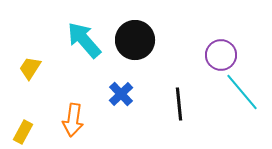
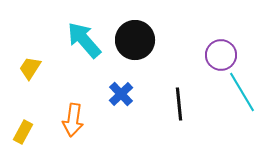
cyan line: rotated 9 degrees clockwise
